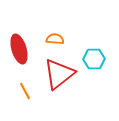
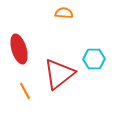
orange semicircle: moved 9 px right, 26 px up
